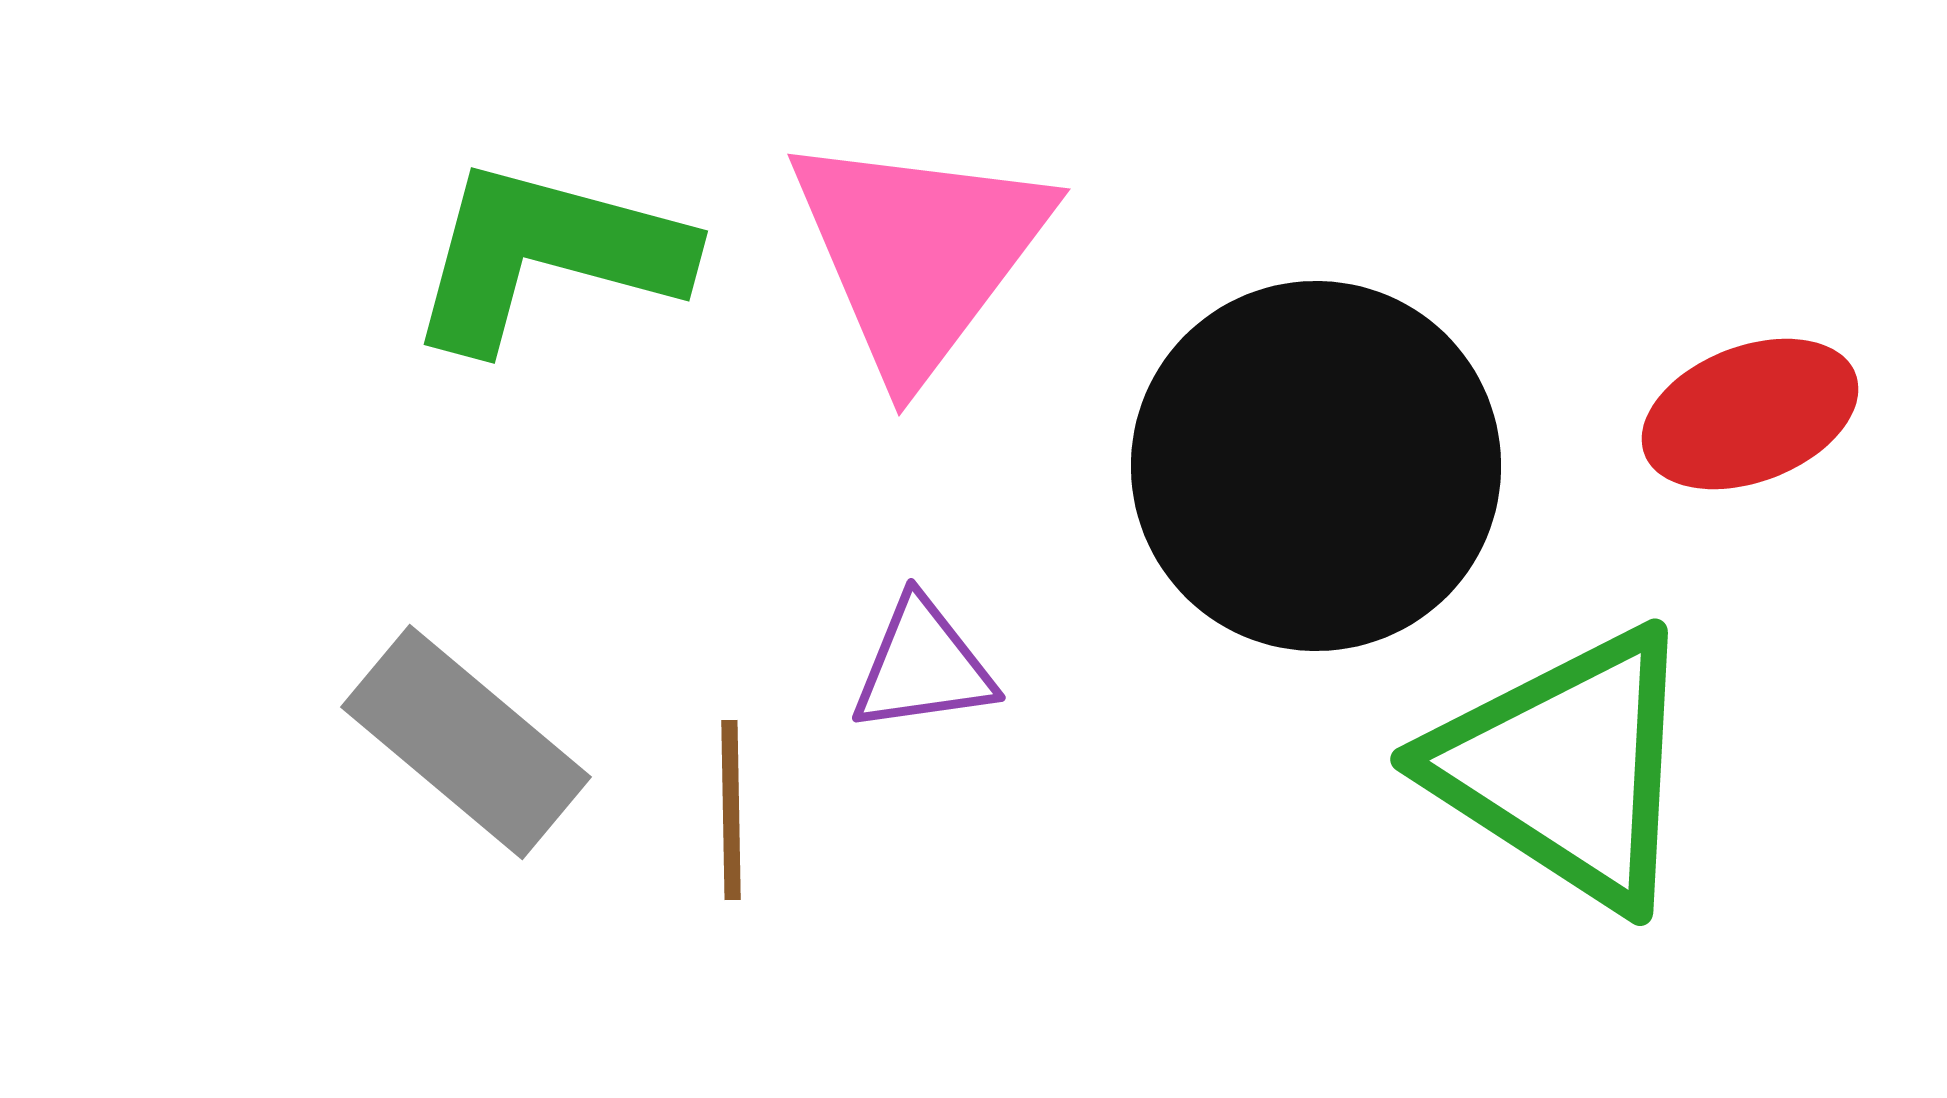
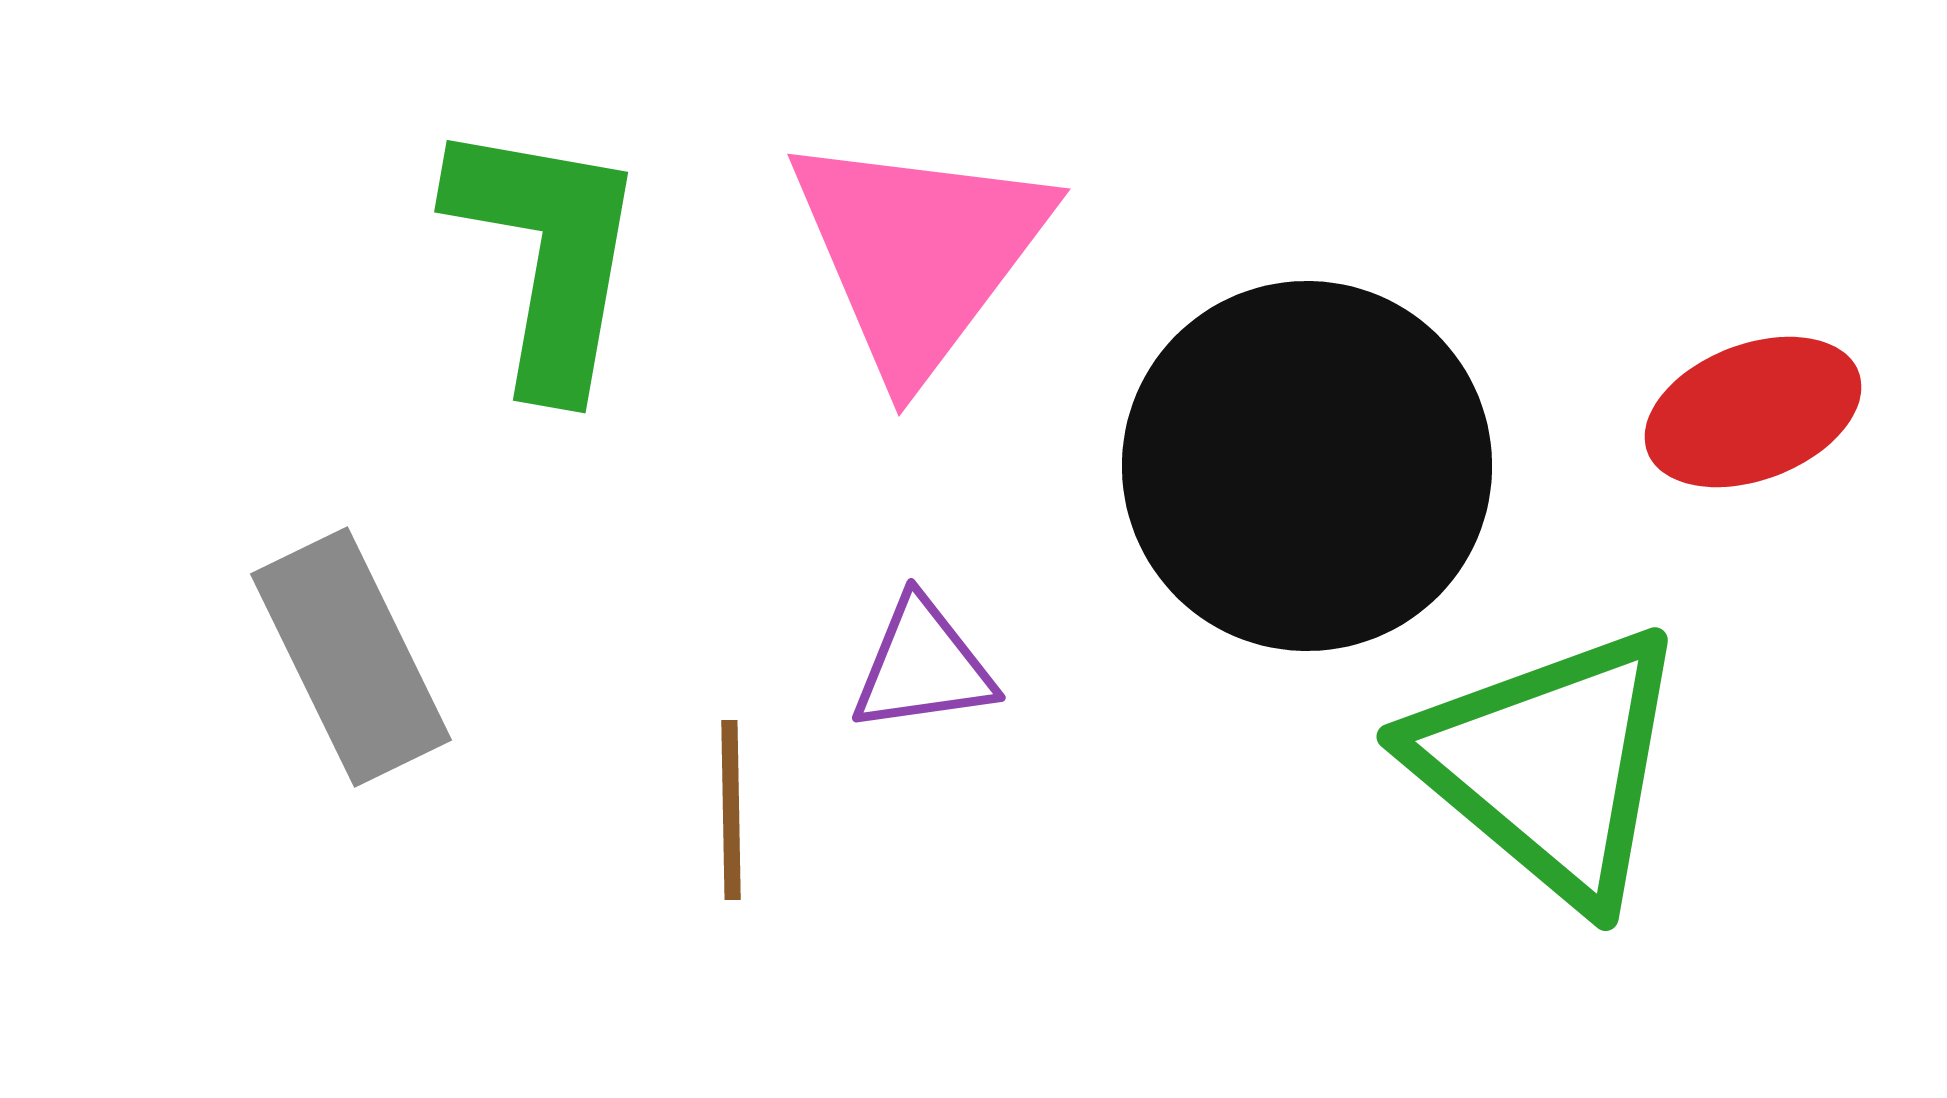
green L-shape: rotated 85 degrees clockwise
red ellipse: moved 3 px right, 2 px up
black circle: moved 9 px left
gray rectangle: moved 115 px left, 85 px up; rotated 24 degrees clockwise
green triangle: moved 16 px left, 3 px up; rotated 7 degrees clockwise
